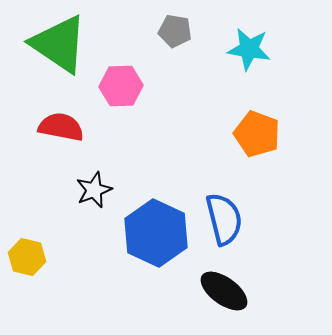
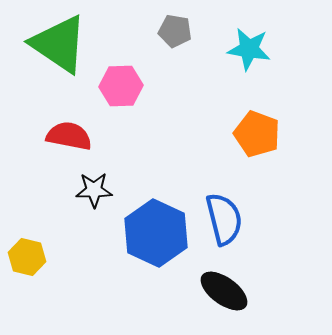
red semicircle: moved 8 px right, 9 px down
black star: rotated 21 degrees clockwise
